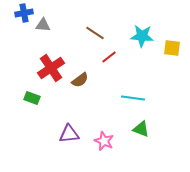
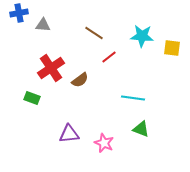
blue cross: moved 5 px left
brown line: moved 1 px left
pink star: moved 2 px down
